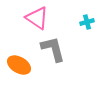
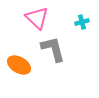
pink triangle: rotated 10 degrees clockwise
cyan cross: moved 5 px left
